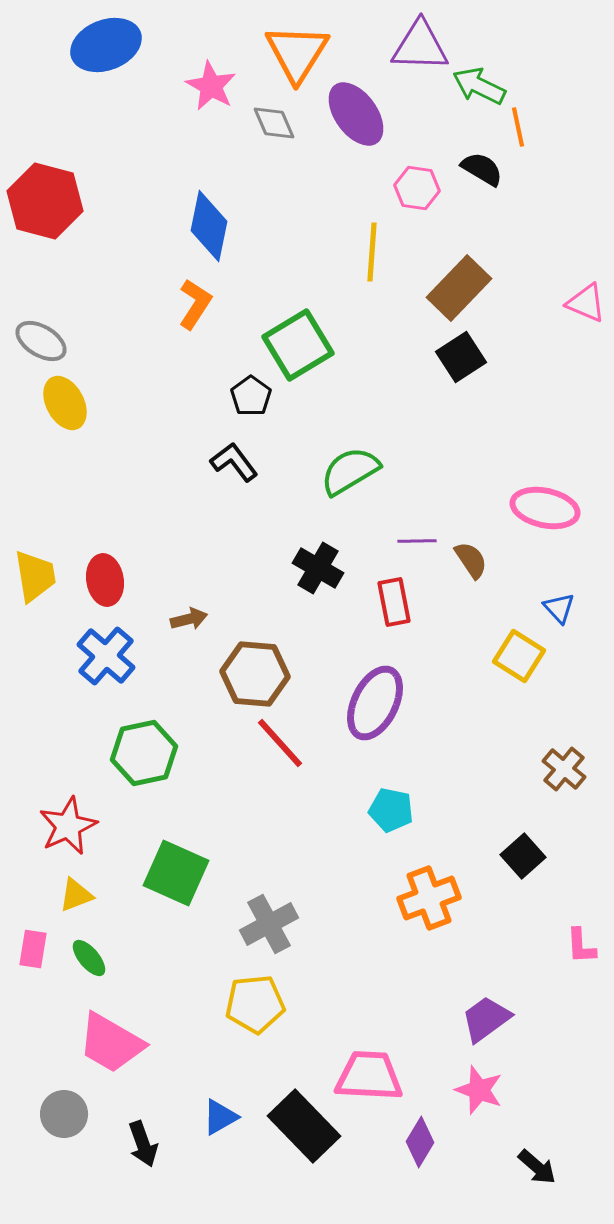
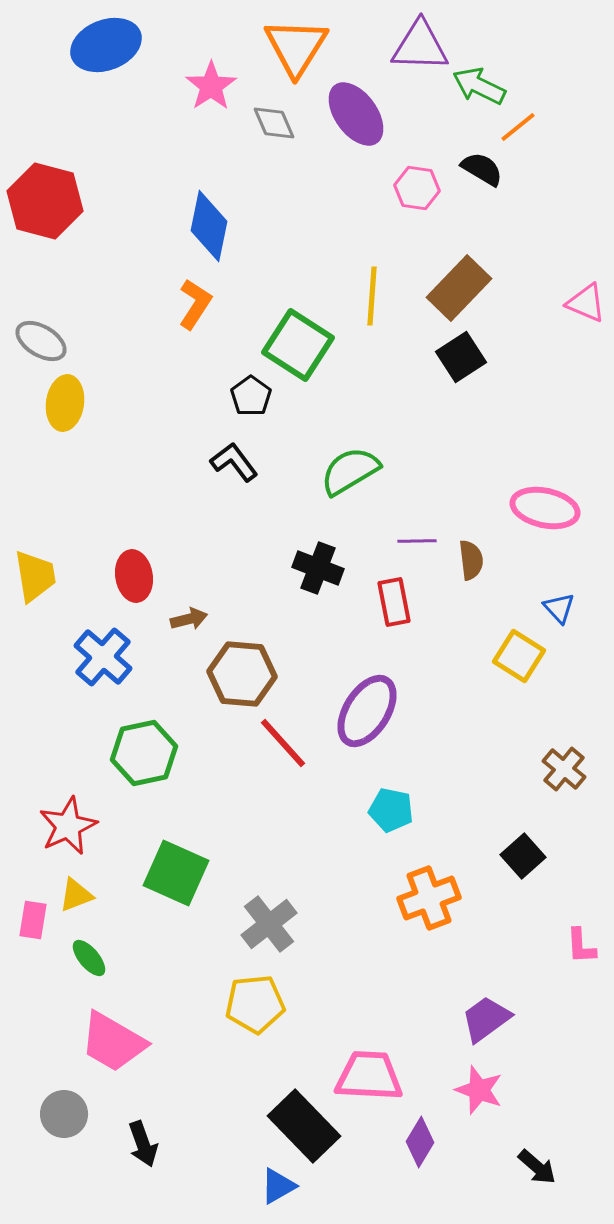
orange triangle at (297, 53): moved 1 px left, 6 px up
pink star at (211, 86): rotated 9 degrees clockwise
orange line at (518, 127): rotated 63 degrees clockwise
yellow line at (372, 252): moved 44 px down
green square at (298, 345): rotated 26 degrees counterclockwise
yellow ellipse at (65, 403): rotated 36 degrees clockwise
brown semicircle at (471, 560): rotated 27 degrees clockwise
black cross at (318, 568): rotated 9 degrees counterclockwise
red ellipse at (105, 580): moved 29 px right, 4 px up
blue cross at (106, 656): moved 3 px left, 1 px down
brown hexagon at (255, 674): moved 13 px left
purple ellipse at (375, 703): moved 8 px left, 8 px down; rotated 6 degrees clockwise
red line at (280, 743): moved 3 px right
gray cross at (269, 924): rotated 10 degrees counterclockwise
pink rectangle at (33, 949): moved 29 px up
pink trapezoid at (111, 1043): moved 2 px right, 1 px up
blue triangle at (220, 1117): moved 58 px right, 69 px down
